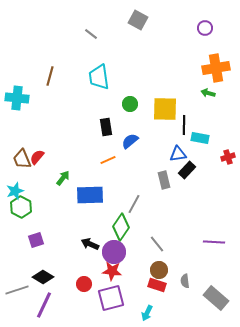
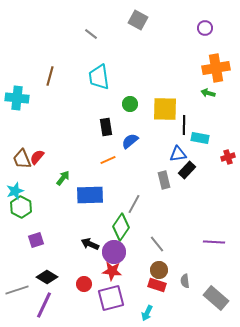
black diamond at (43, 277): moved 4 px right
